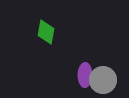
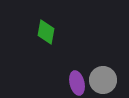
purple ellipse: moved 8 px left, 8 px down; rotated 15 degrees counterclockwise
